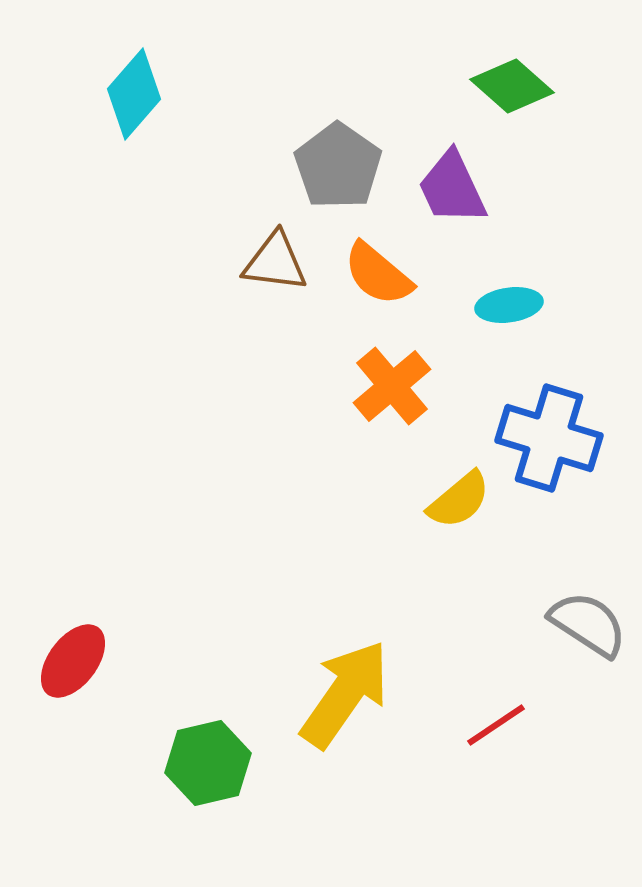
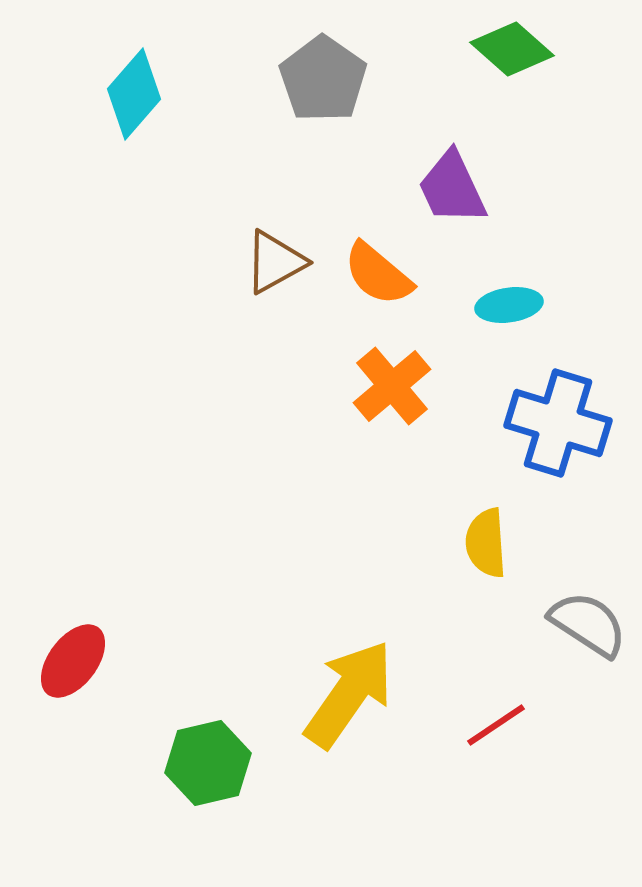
green diamond: moved 37 px up
gray pentagon: moved 15 px left, 87 px up
brown triangle: rotated 36 degrees counterclockwise
blue cross: moved 9 px right, 15 px up
yellow semicircle: moved 27 px right, 43 px down; rotated 126 degrees clockwise
yellow arrow: moved 4 px right
